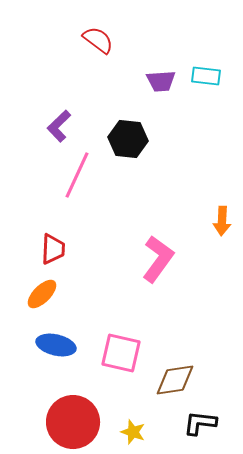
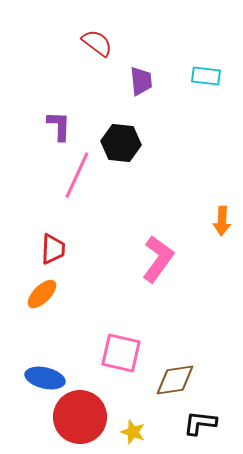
red semicircle: moved 1 px left, 3 px down
purple trapezoid: moved 20 px left; rotated 92 degrees counterclockwise
purple L-shape: rotated 136 degrees clockwise
black hexagon: moved 7 px left, 4 px down
blue ellipse: moved 11 px left, 33 px down
red circle: moved 7 px right, 5 px up
